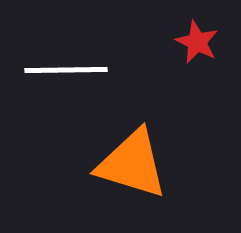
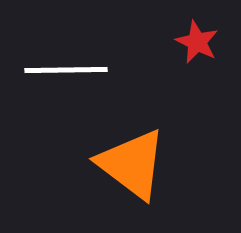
orange triangle: rotated 20 degrees clockwise
